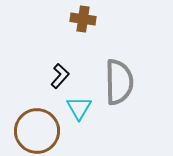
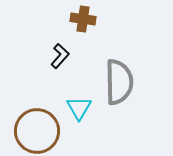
black L-shape: moved 20 px up
